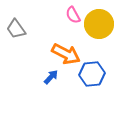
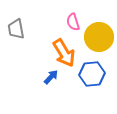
pink semicircle: moved 7 px down; rotated 12 degrees clockwise
yellow circle: moved 13 px down
gray trapezoid: rotated 25 degrees clockwise
orange arrow: moved 2 px left, 1 px up; rotated 32 degrees clockwise
